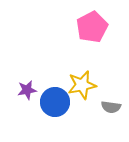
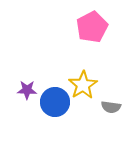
yellow star: moved 1 px right; rotated 20 degrees counterclockwise
purple star: rotated 12 degrees clockwise
